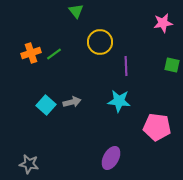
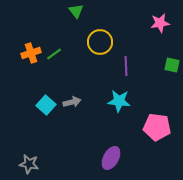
pink star: moved 3 px left
